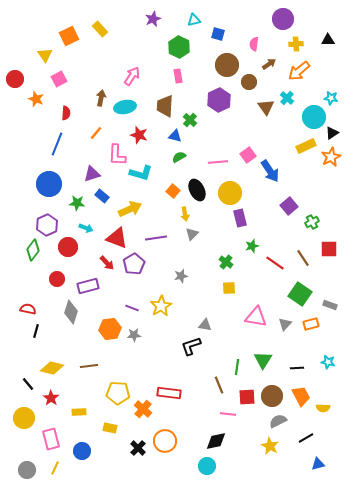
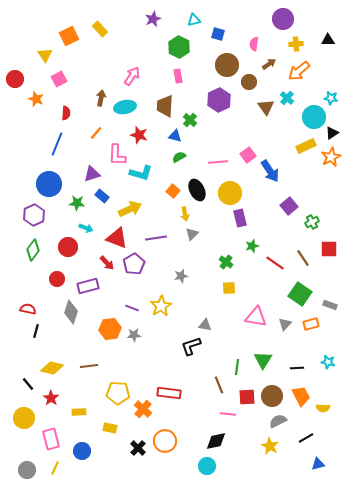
purple hexagon at (47, 225): moved 13 px left, 10 px up
